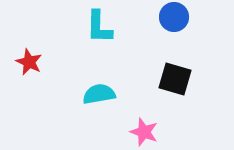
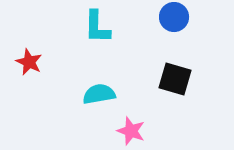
cyan L-shape: moved 2 px left
pink star: moved 13 px left, 1 px up
